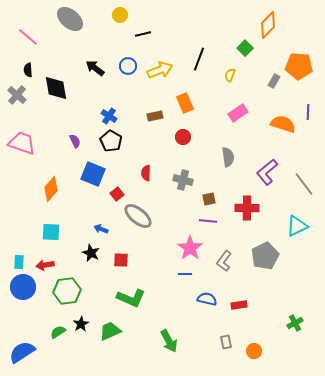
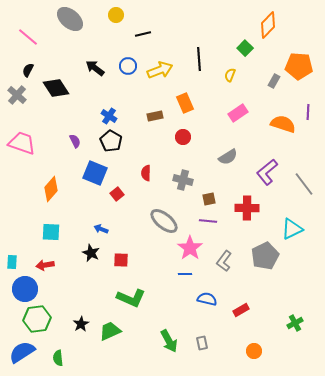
yellow circle at (120, 15): moved 4 px left
black line at (199, 59): rotated 25 degrees counterclockwise
black semicircle at (28, 70): rotated 32 degrees clockwise
black diamond at (56, 88): rotated 24 degrees counterclockwise
gray semicircle at (228, 157): rotated 66 degrees clockwise
blue square at (93, 174): moved 2 px right, 1 px up
gray ellipse at (138, 216): moved 26 px right, 5 px down
cyan triangle at (297, 226): moved 5 px left, 3 px down
cyan rectangle at (19, 262): moved 7 px left
blue circle at (23, 287): moved 2 px right, 2 px down
green hexagon at (67, 291): moved 30 px left, 28 px down
red rectangle at (239, 305): moved 2 px right, 5 px down; rotated 21 degrees counterclockwise
green semicircle at (58, 332): moved 26 px down; rotated 63 degrees counterclockwise
gray rectangle at (226, 342): moved 24 px left, 1 px down
